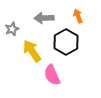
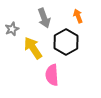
gray arrow: rotated 108 degrees counterclockwise
yellow arrow: moved 1 px right, 3 px up
pink semicircle: rotated 20 degrees clockwise
